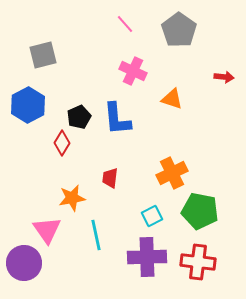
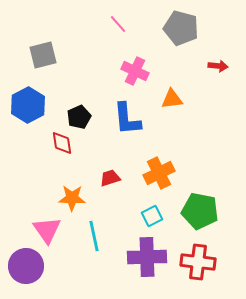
pink line: moved 7 px left
gray pentagon: moved 2 px right, 2 px up; rotated 20 degrees counterclockwise
pink cross: moved 2 px right
red arrow: moved 6 px left, 11 px up
orange triangle: rotated 25 degrees counterclockwise
blue L-shape: moved 10 px right
red diamond: rotated 40 degrees counterclockwise
orange cross: moved 13 px left
red trapezoid: rotated 65 degrees clockwise
orange star: rotated 12 degrees clockwise
cyan line: moved 2 px left, 1 px down
purple circle: moved 2 px right, 3 px down
